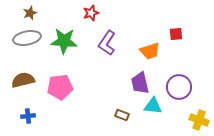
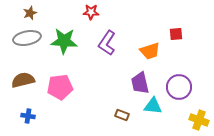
red star: moved 1 px up; rotated 21 degrees clockwise
blue cross: rotated 16 degrees clockwise
